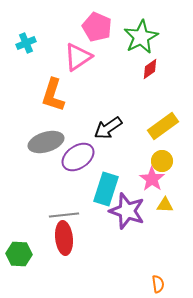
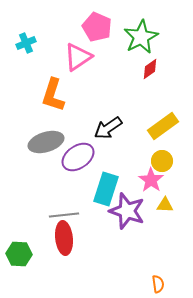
pink star: moved 1 px left, 1 px down
